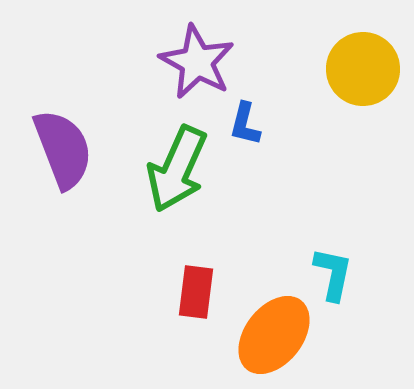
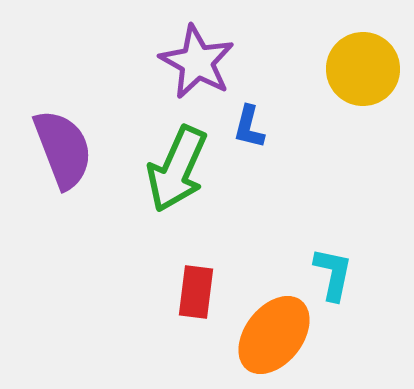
blue L-shape: moved 4 px right, 3 px down
